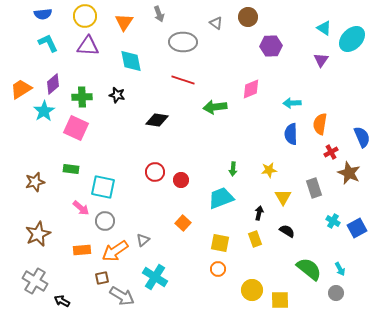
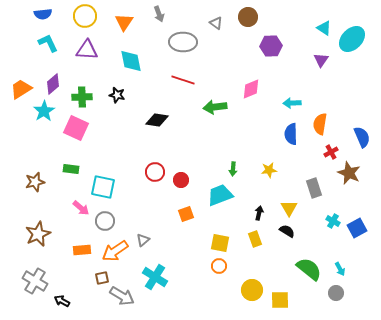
purple triangle at (88, 46): moved 1 px left, 4 px down
yellow triangle at (283, 197): moved 6 px right, 11 px down
cyan trapezoid at (221, 198): moved 1 px left, 3 px up
orange square at (183, 223): moved 3 px right, 9 px up; rotated 28 degrees clockwise
orange circle at (218, 269): moved 1 px right, 3 px up
